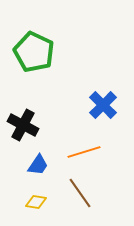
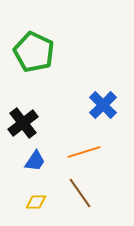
black cross: moved 2 px up; rotated 24 degrees clockwise
blue trapezoid: moved 3 px left, 4 px up
yellow diamond: rotated 10 degrees counterclockwise
